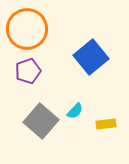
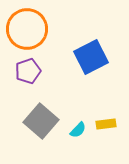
blue square: rotated 12 degrees clockwise
cyan semicircle: moved 3 px right, 19 px down
